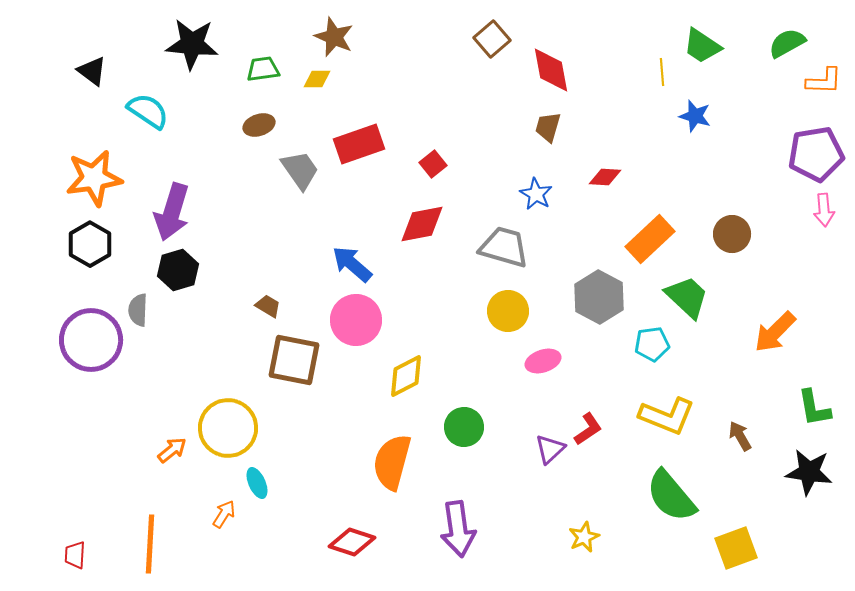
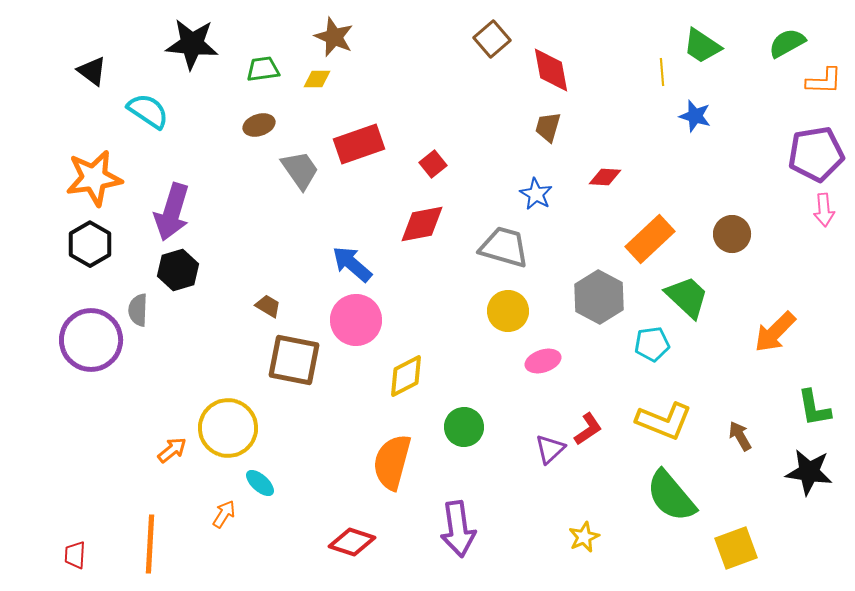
yellow L-shape at (667, 416): moved 3 px left, 5 px down
cyan ellipse at (257, 483): moved 3 px right; rotated 24 degrees counterclockwise
